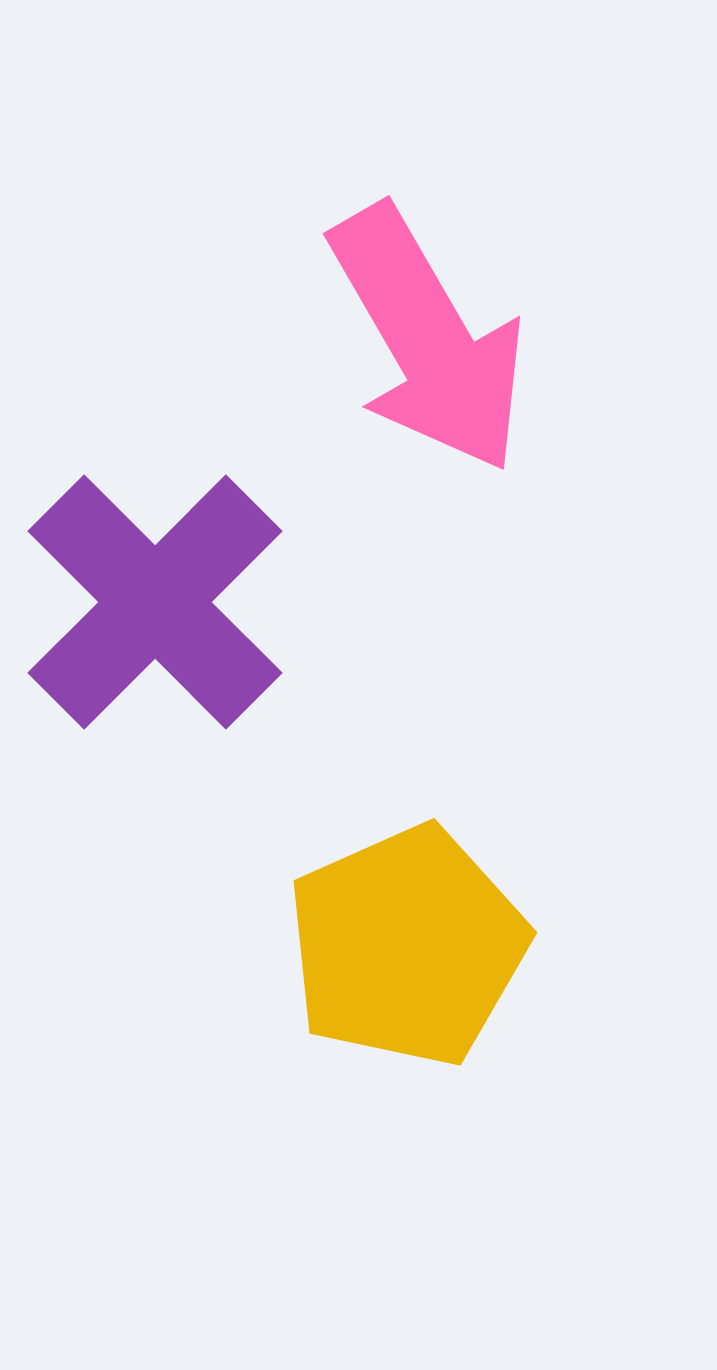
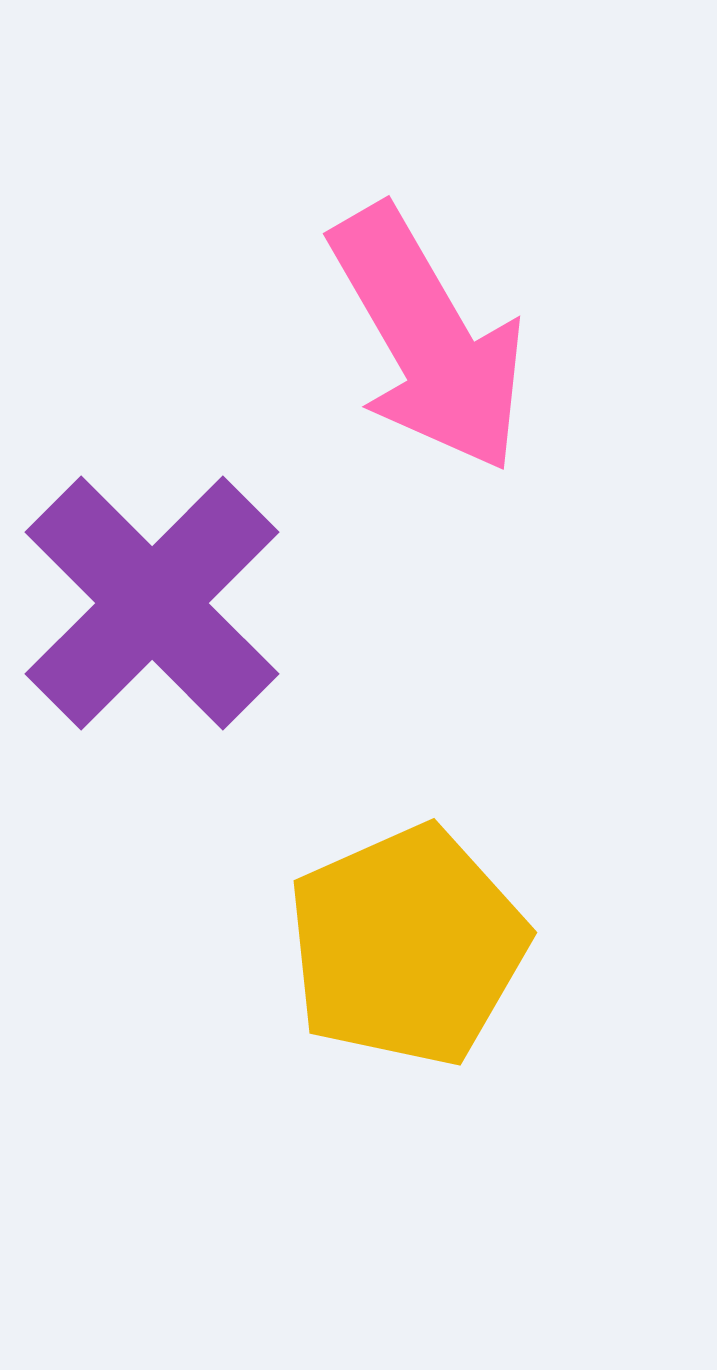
purple cross: moved 3 px left, 1 px down
